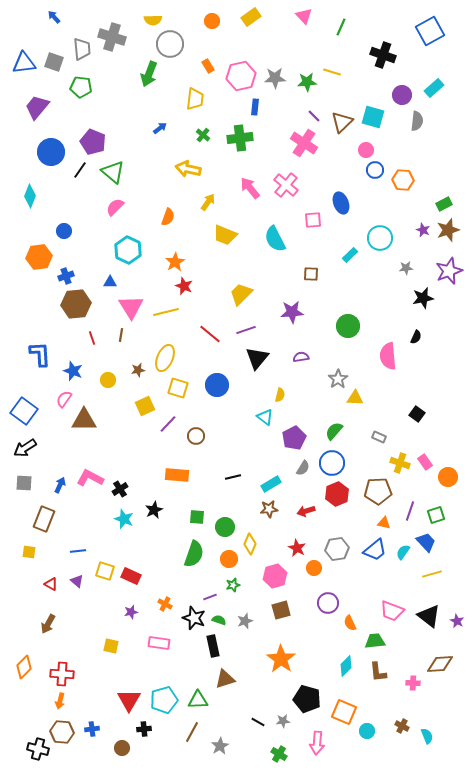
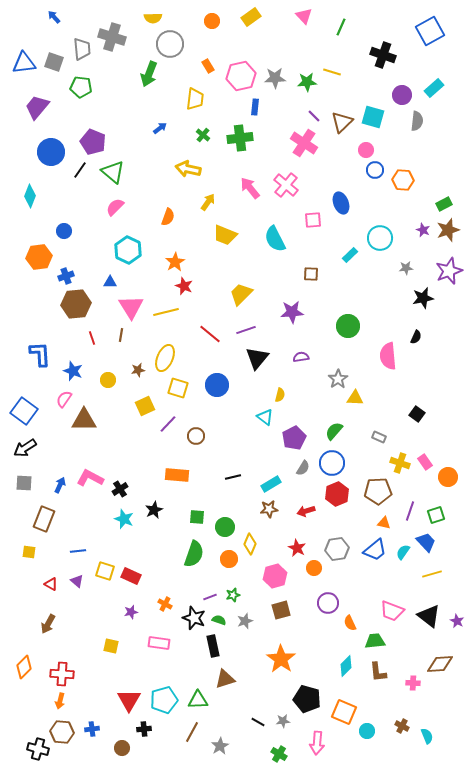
yellow semicircle at (153, 20): moved 2 px up
green star at (233, 585): moved 10 px down
